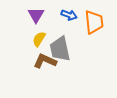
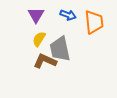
blue arrow: moved 1 px left
